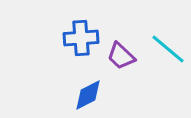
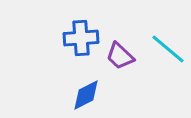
purple trapezoid: moved 1 px left
blue diamond: moved 2 px left
